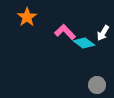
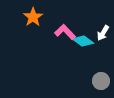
orange star: moved 6 px right
cyan diamond: moved 1 px left, 2 px up
gray circle: moved 4 px right, 4 px up
